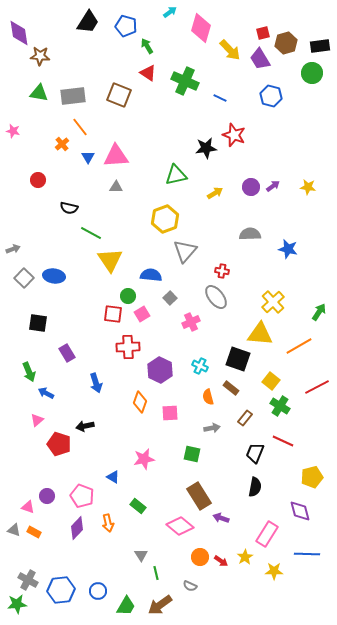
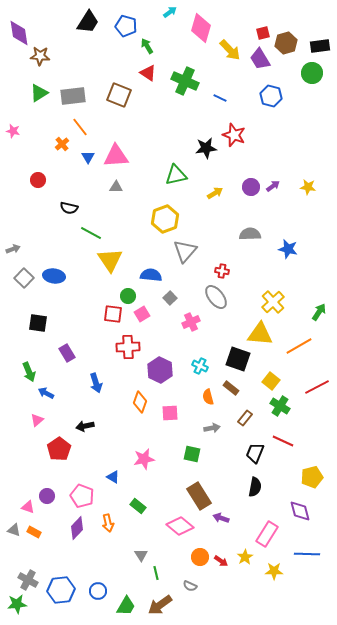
green triangle at (39, 93): rotated 42 degrees counterclockwise
red pentagon at (59, 444): moved 5 px down; rotated 20 degrees clockwise
